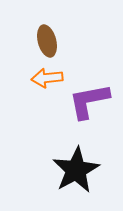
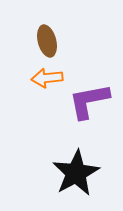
black star: moved 3 px down
